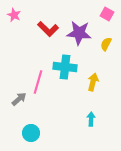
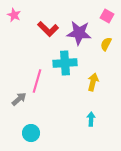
pink square: moved 2 px down
cyan cross: moved 4 px up; rotated 10 degrees counterclockwise
pink line: moved 1 px left, 1 px up
